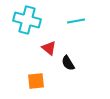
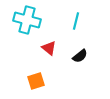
cyan line: rotated 66 degrees counterclockwise
black semicircle: moved 12 px right, 7 px up; rotated 98 degrees counterclockwise
orange square: rotated 12 degrees counterclockwise
